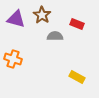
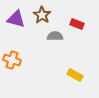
orange cross: moved 1 px left, 1 px down
yellow rectangle: moved 2 px left, 2 px up
